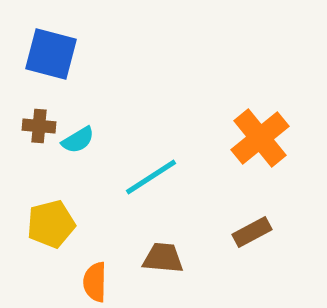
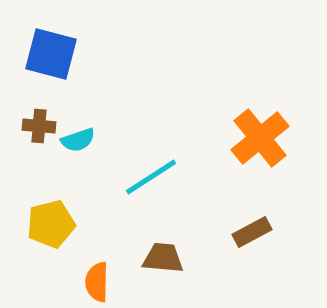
cyan semicircle: rotated 12 degrees clockwise
orange semicircle: moved 2 px right
